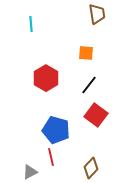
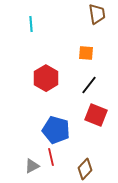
red square: rotated 15 degrees counterclockwise
brown diamond: moved 6 px left, 1 px down
gray triangle: moved 2 px right, 6 px up
